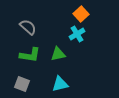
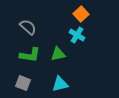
cyan cross: moved 1 px down; rotated 28 degrees counterclockwise
gray square: moved 1 px right, 1 px up
